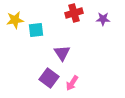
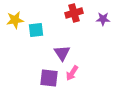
purple square: rotated 30 degrees counterclockwise
pink arrow: moved 10 px up
